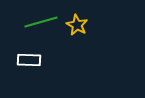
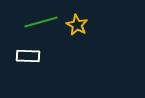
white rectangle: moved 1 px left, 4 px up
